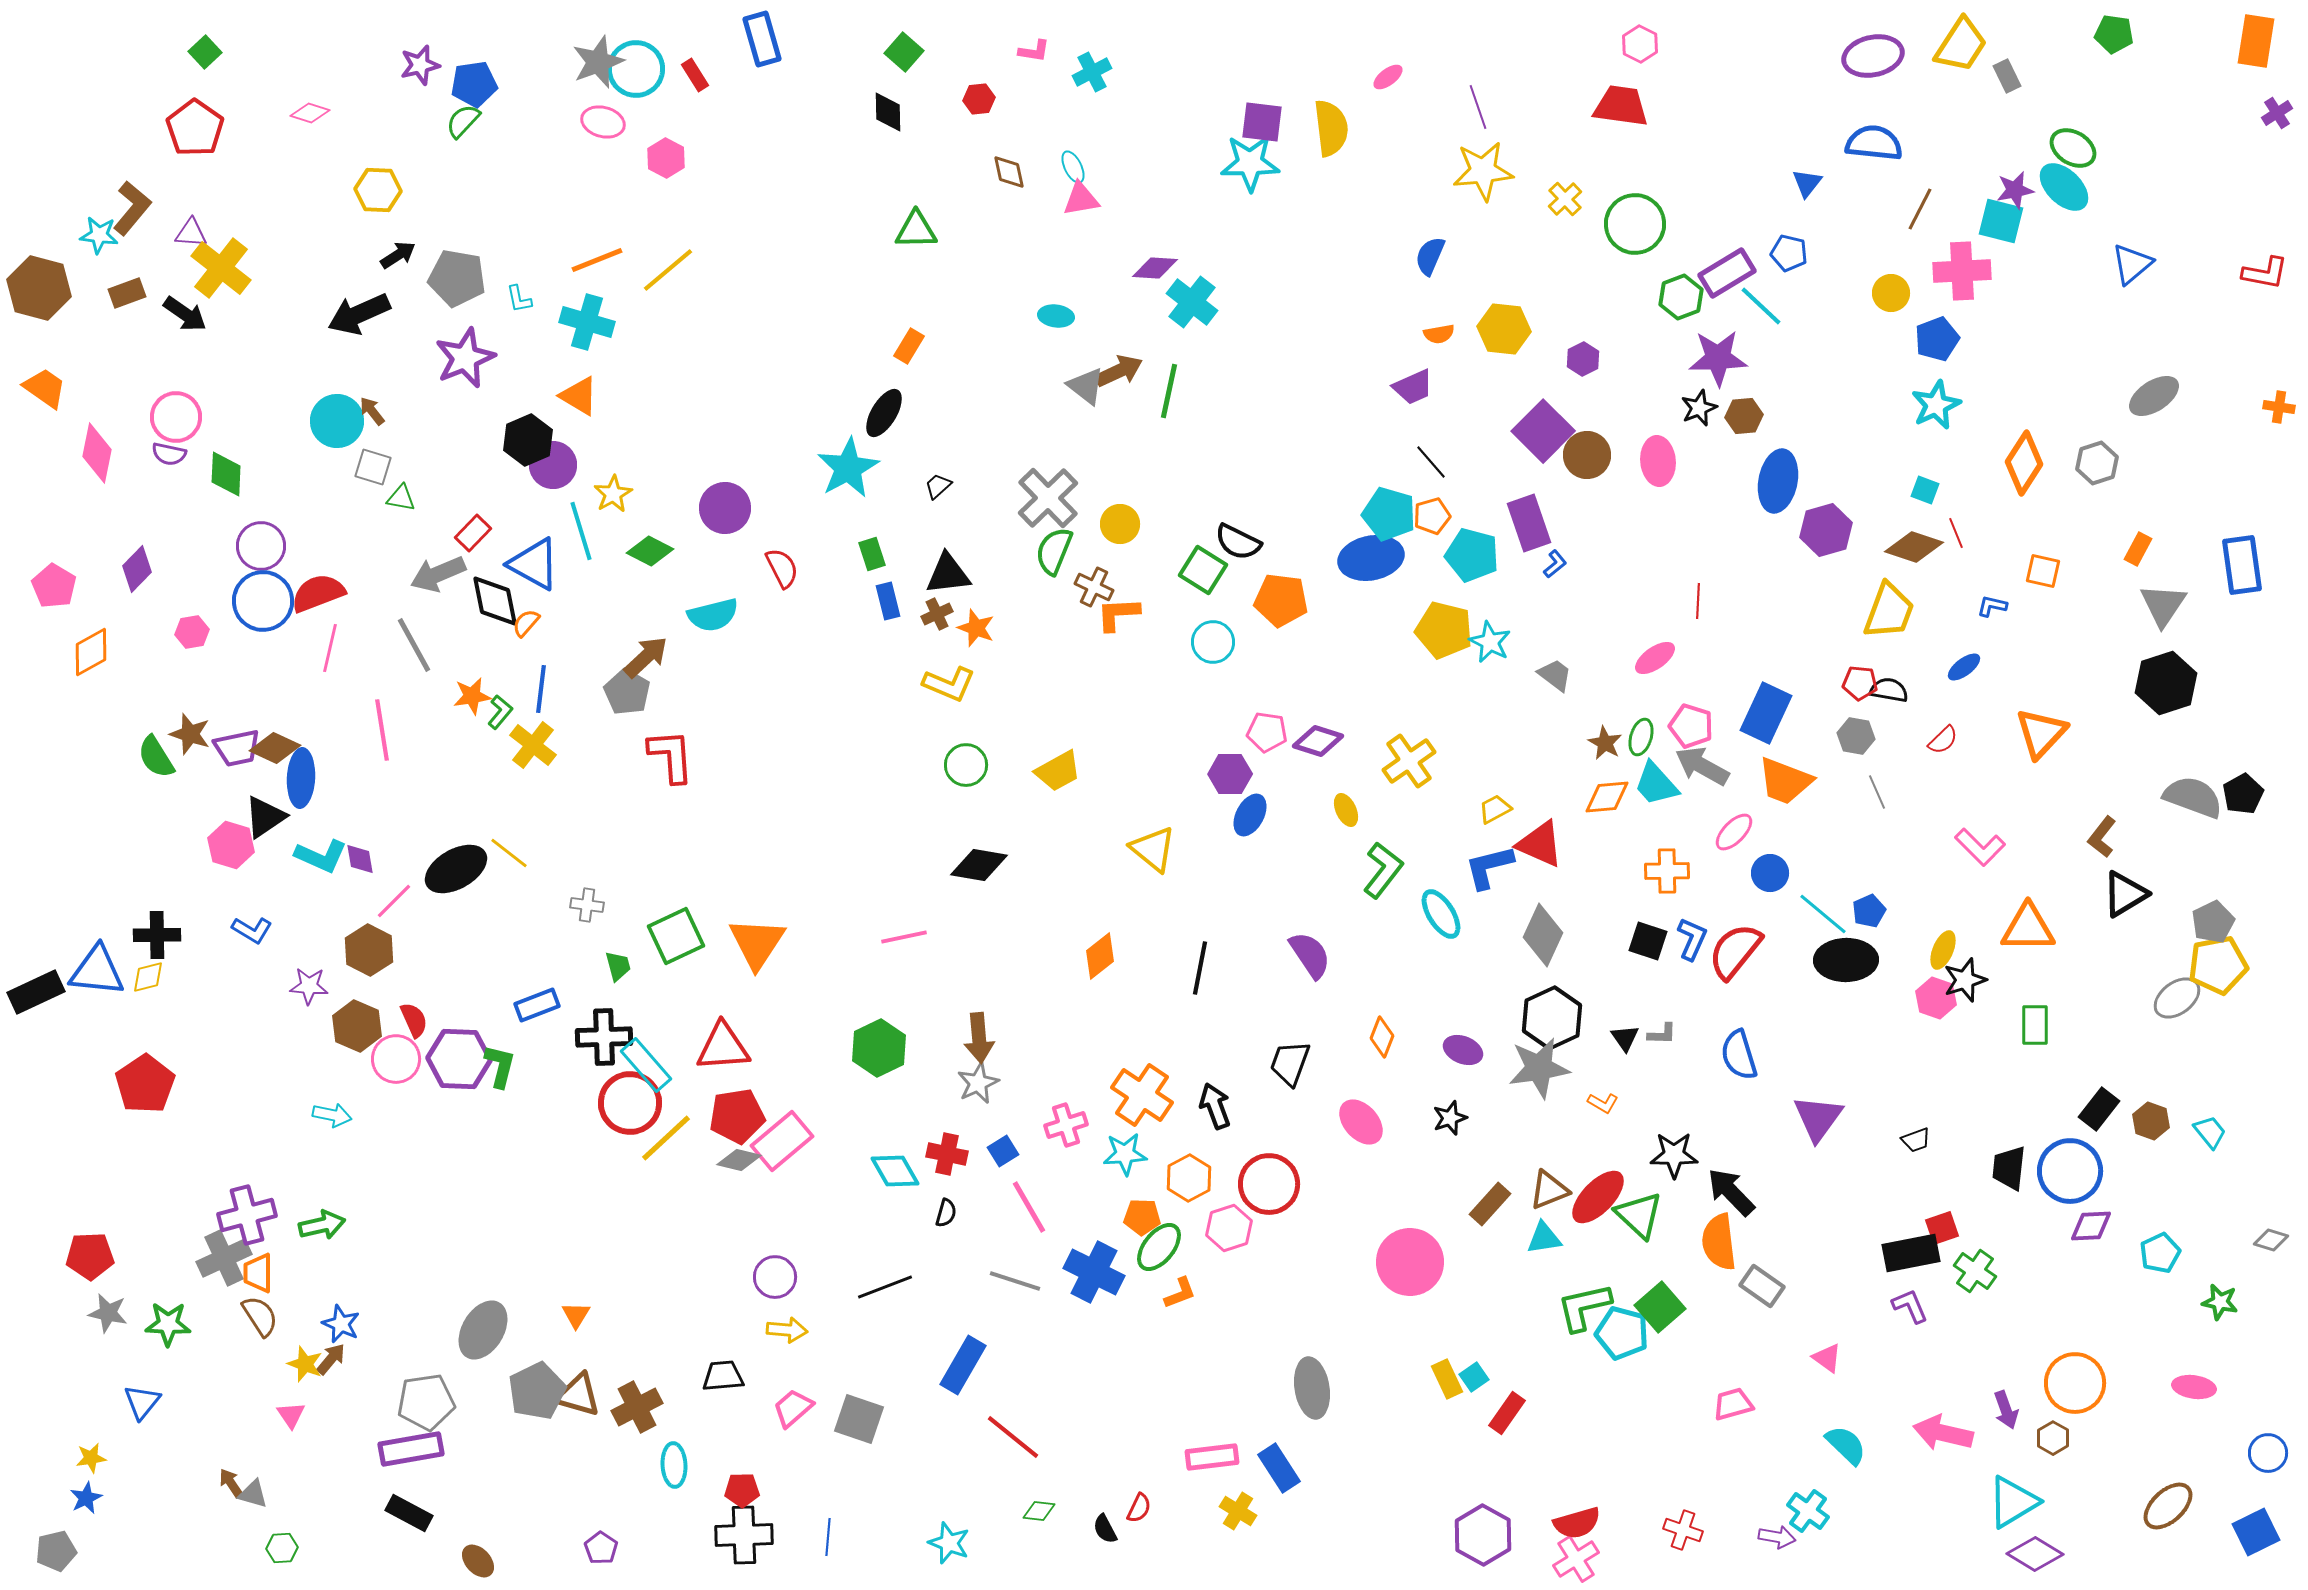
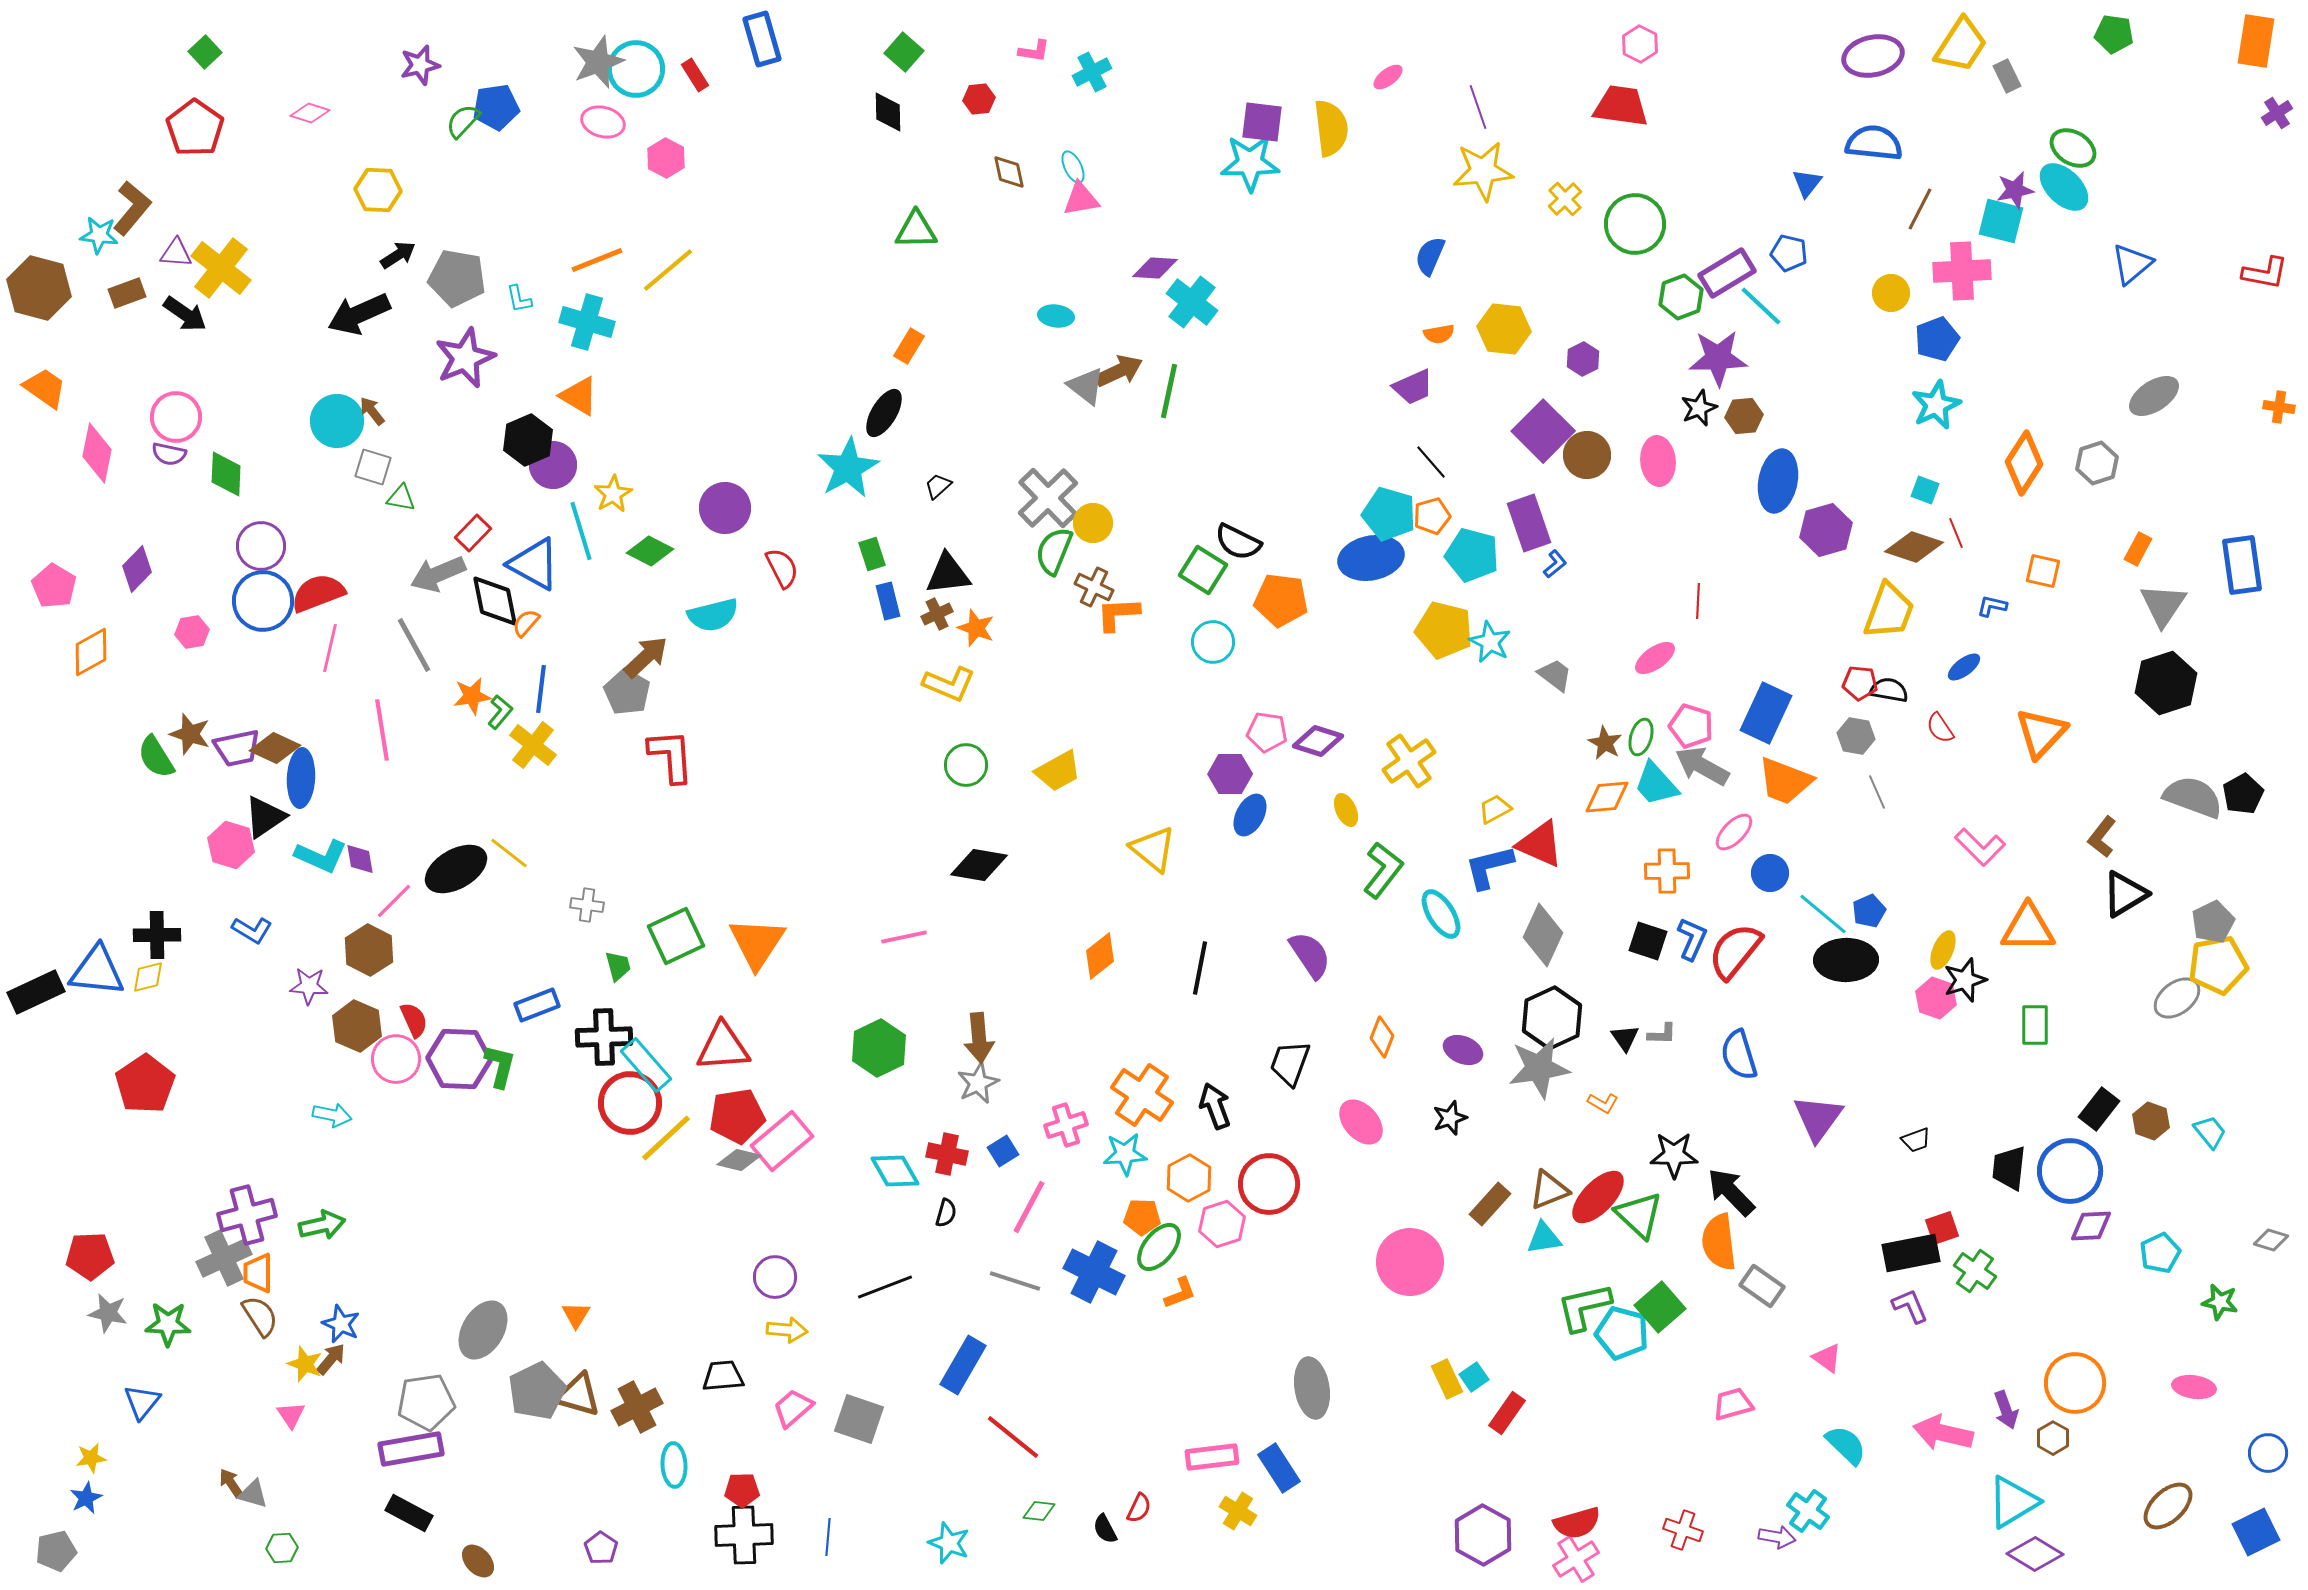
blue pentagon at (474, 84): moved 22 px right, 23 px down
purple triangle at (191, 233): moved 15 px left, 20 px down
yellow circle at (1120, 524): moved 27 px left, 1 px up
red semicircle at (1943, 740): moved 3 px left, 12 px up; rotated 100 degrees clockwise
pink line at (1029, 1207): rotated 58 degrees clockwise
pink hexagon at (1229, 1228): moved 7 px left, 4 px up
